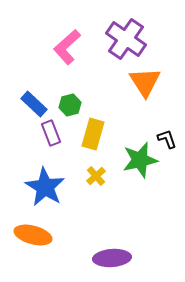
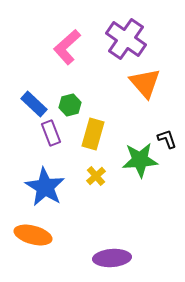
orange triangle: moved 1 px down; rotated 8 degrees counterclockwise
green star: rotated 9 degrees clockwise
